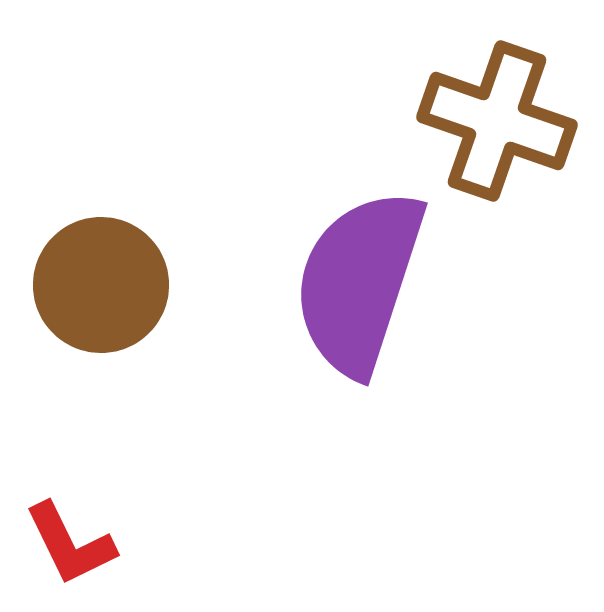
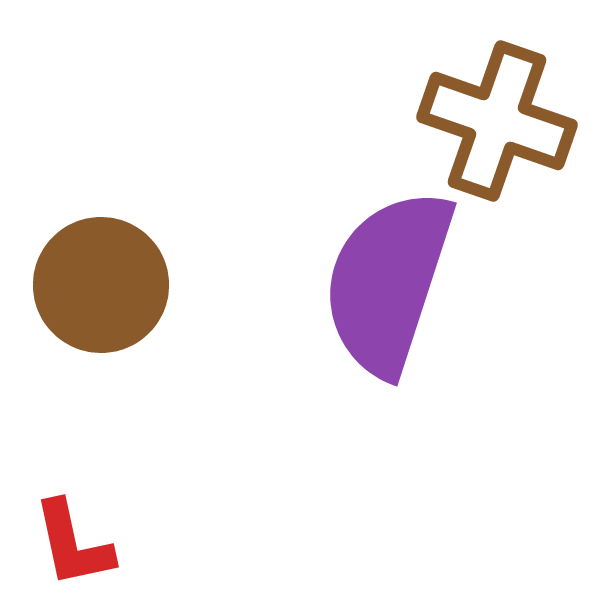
purple semicircle: moved 29 px right
red L-shape: moved 3 px right; rotated 14 degrees clockwise
